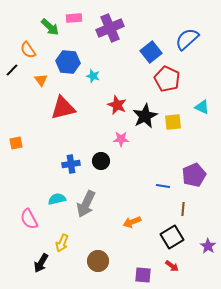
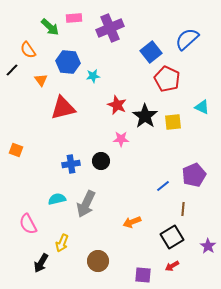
cyan star: rotated 24 degrees counterclockwise
black star: rotated 10 degrees counterclockwise
orange square: moved 7 px down; rotated 32 degrees clockwise
blue line: rotated 48 degrees counterclockwise
pink semicircle: moved 1 px left, 5 px down
red arrow: rotated 112 degrees clockwise
